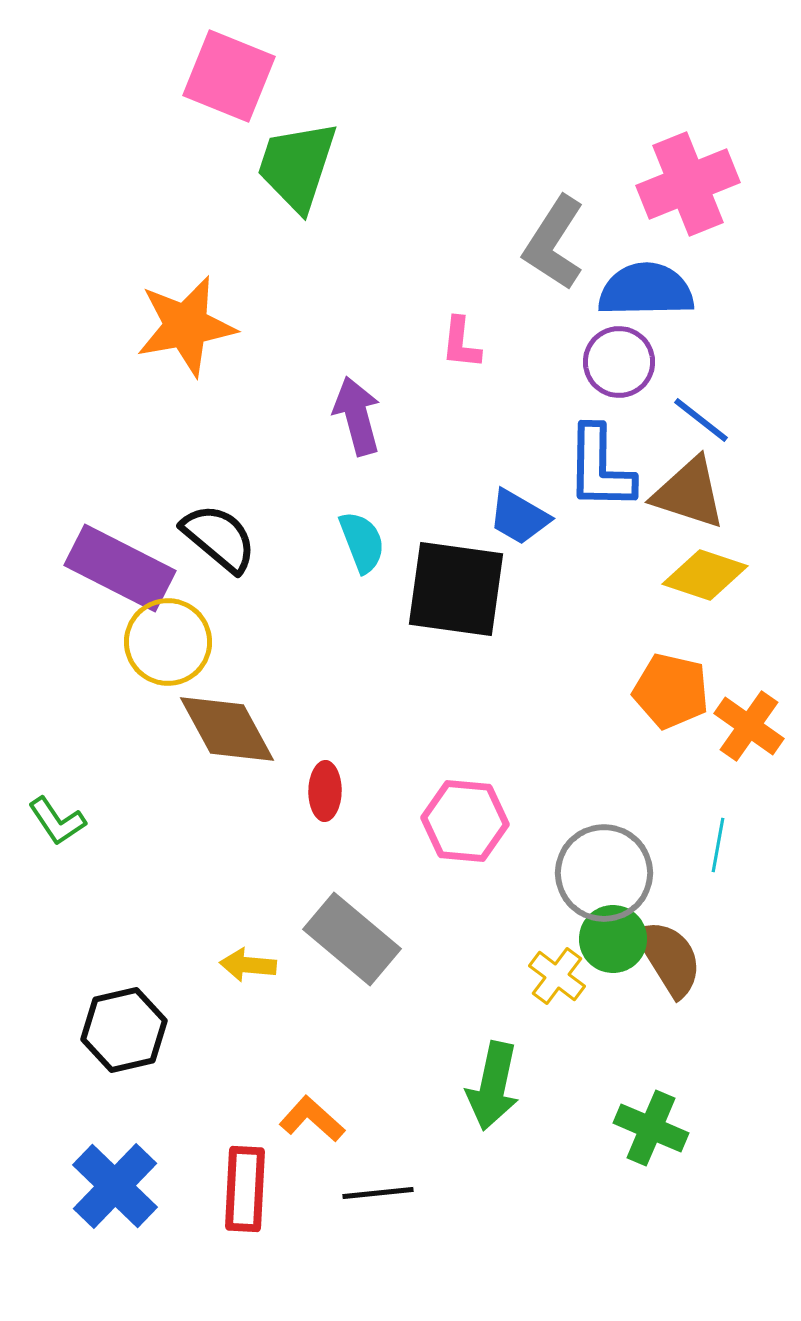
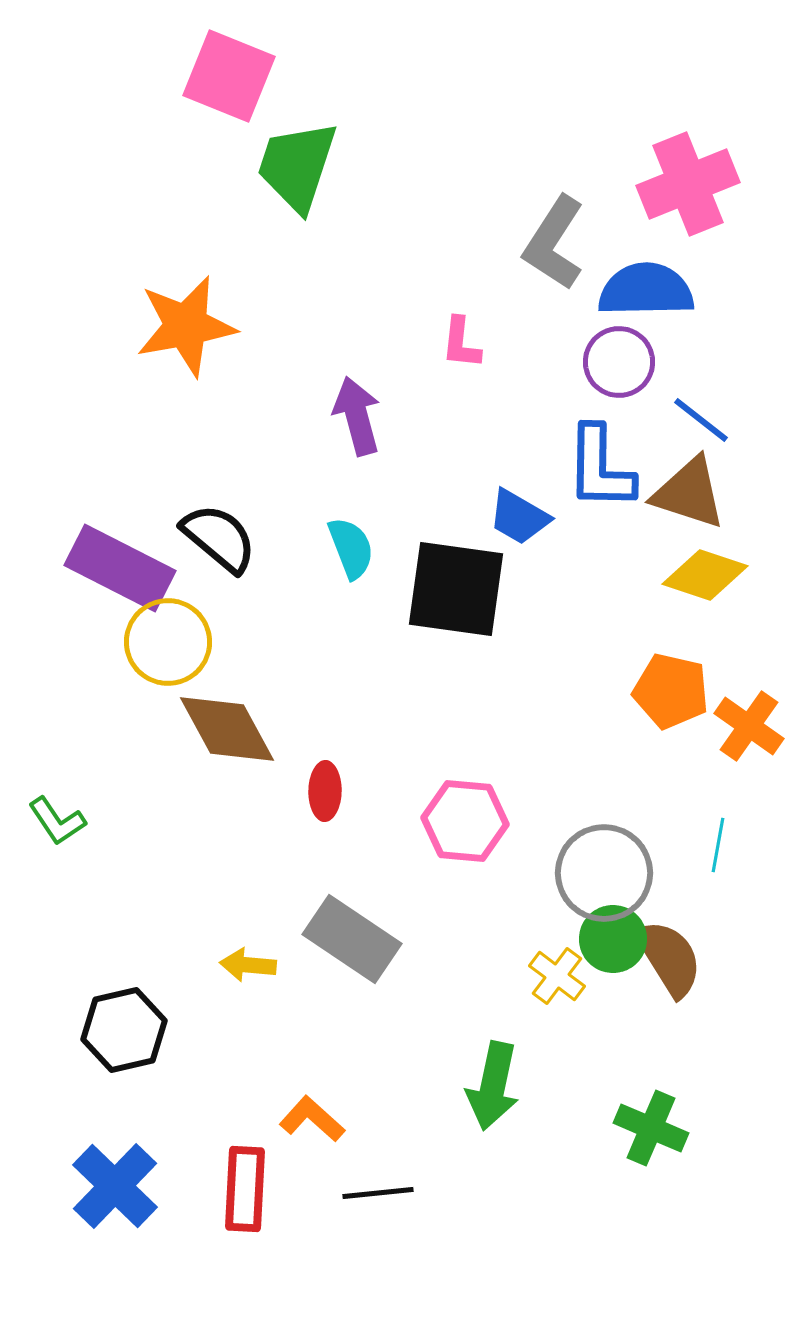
cyan semicircle: moved 11 px left, 6 px down
gray rectangle: rotated 6 degrees counterclockwise
